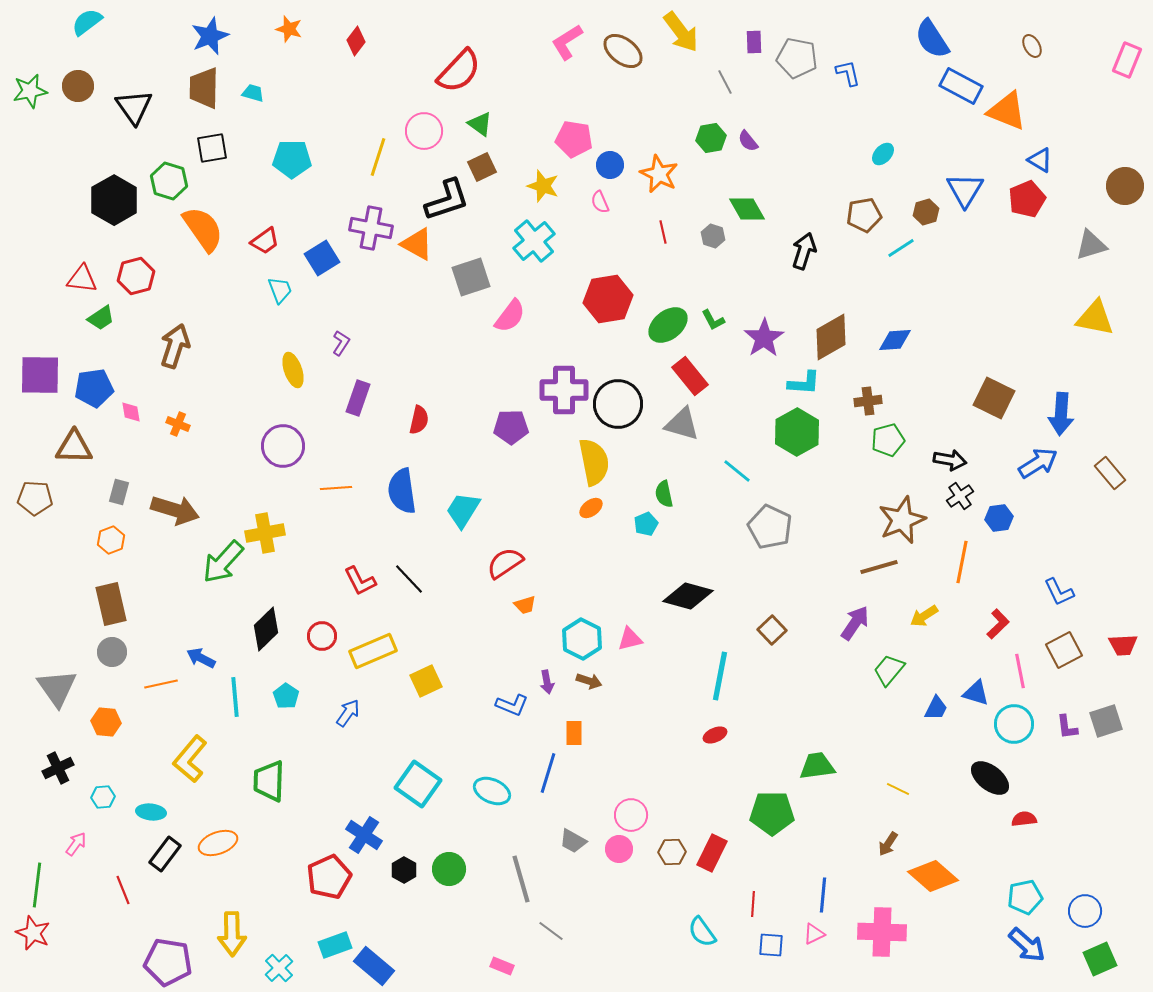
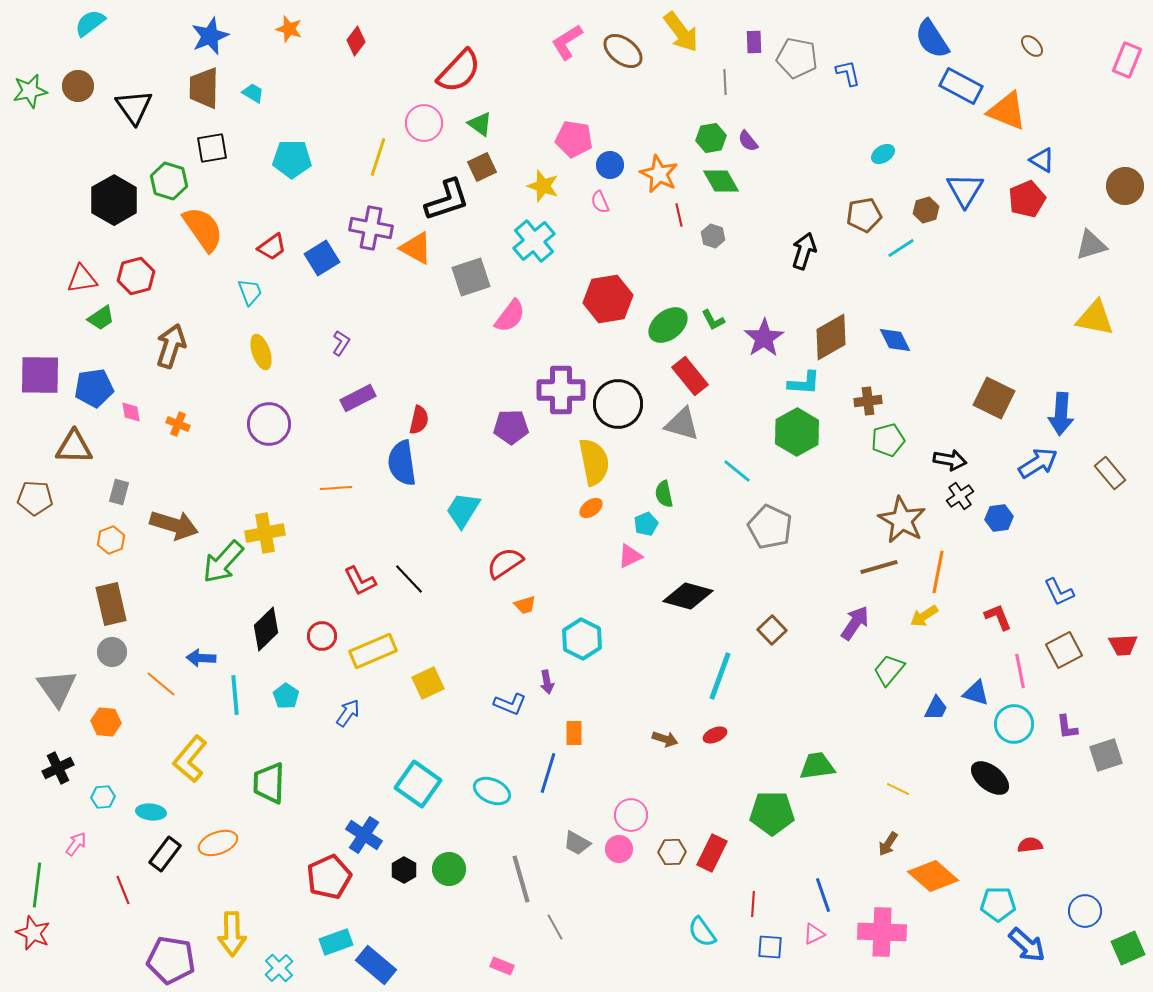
cyan semicircle at (87, 22): moved 3 px right, 1 px down
brown ellipse at (1032, 46): rotated 15 degrees counterclockwise
gray line at (725, 82): rotated 25 degrees clockwise
cyan trapezoid at (253, 93): rotated 15 degrees clockwise
pink circle at (424, 131): moved 8 px up
cyan ellipse at (883, 154): rotated 15 degrees clockwise
blue triangle at (1040, 160): moved 2 px right
green diamond at (747, 209): moved 26 px left, 28 px up
brown hexagon at (926, 212): moved 2 px up
red line at (663, 232): moved 16 px right, 17 px up
red trapezoid at (265, 241): moved 7 px right, 6 px down
orange triangle at (417, 244): moved 1 px left, 4 px down
red triangle at (82, 279): rotated 16 degrees counterclockwise
cyan trapezoid at (280, 290): moved 30 px left, 2 px down
blue diamond at (895, 340): rotated 68 degrees clockwise
brown arrow at (175, 346): moved 4 px left
yellow ellipse at (293, 370): moved 32 px left, 18 px up
purple cross at (564, 390): moved 3 px left
purple rectangle at (358, 398): rotated 44 degrees clockwise
purple circle at (283, 446): moved 14 px left, 22 px up
blue semicircle at (402, 491): moved 28 px up
brown arrow at (175, 510): moved 1 px left, 15 px down
brown star at (902, 520): rotated 21 degrees counterclockwise
orange line at (962, 562): moved 24 px left, 10 px down
red L-shape at (998, 624): moved 7 px up; rotated 68 degrees counterclockwise
pink triangle at (630, 639): moved 83 px up; rotated 12 degrees counterclockwise
blue arrow at (201, 658): rotated 24 degrees counterclockwise
cyan line at (720, 676): rotated 9 degrees clockwise
yellow square at (426, 681): moved 2 px right, 2 px down
brown arrow at (589, 681): moved 76 px right, 58 px down
orange line at (161, 684): rotated 52 degrees clockwise
cyan line at (235, 697): moved 2 px up
blue L-shape at (512, 705): moved 2 px left, 1 px up
gray square at (1106, 721): moved 34 px down
green trapezoid at (269, 781): moved 2 px down
red semicircle at (1024, 819): moved 6 px right, 26 px down
gray trapezoid at (573, 841): moved 4 px right, 2 px down
blue line at (823, 895): rotated 24 degrees counterclockwise
cyan pentagon at (1025, 897): moved 27 px left, 7 px down; rotated 12 degrees clockwise
gray line at (551, 931): moved 4 px right, 4 px up; rotated 24 degrees clockwise
cyan rectangle at (335, 945): moved 1 px right, 3 px up
blue square at (771, 945): moved 1 px left, 2 px down
green square at (1100, 959): moved 28 px right, 11 px up
purple pentagon at (168, 962): moved 3 px right, 2 px up
blue rectangle at (374, 966): moved 2 px right, 1 px up
